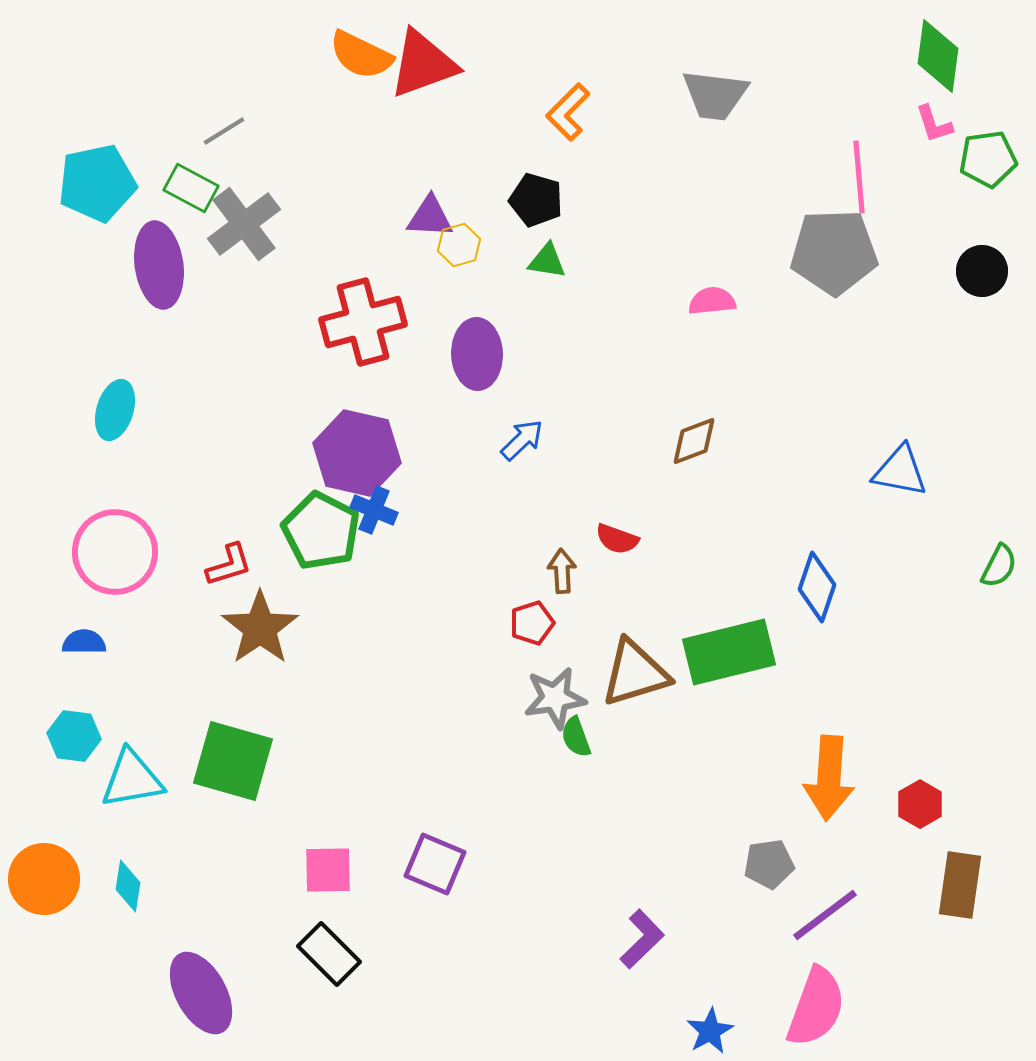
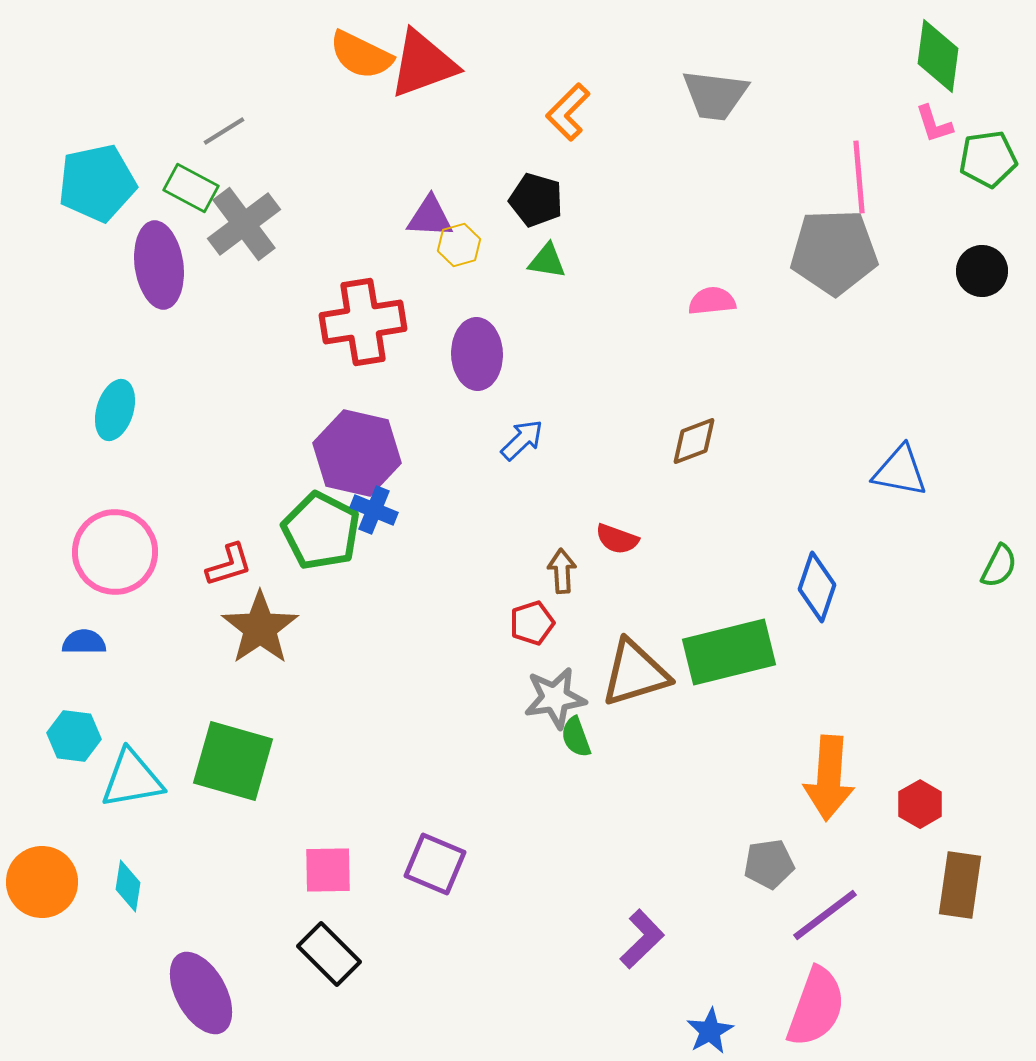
red cross at (363, 322): rotated 6 degrees clockwise
orange circle at (44, 879): moved 2 px left, 3 px down
